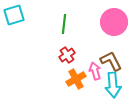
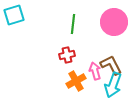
green line: moved 9 px right
red cross: rotated 21 degrees clockwise
brown L-shape: moved 4 px down
orange cross: moved 2 px down
cyan arrow: rotated 25 degrees clockwise
